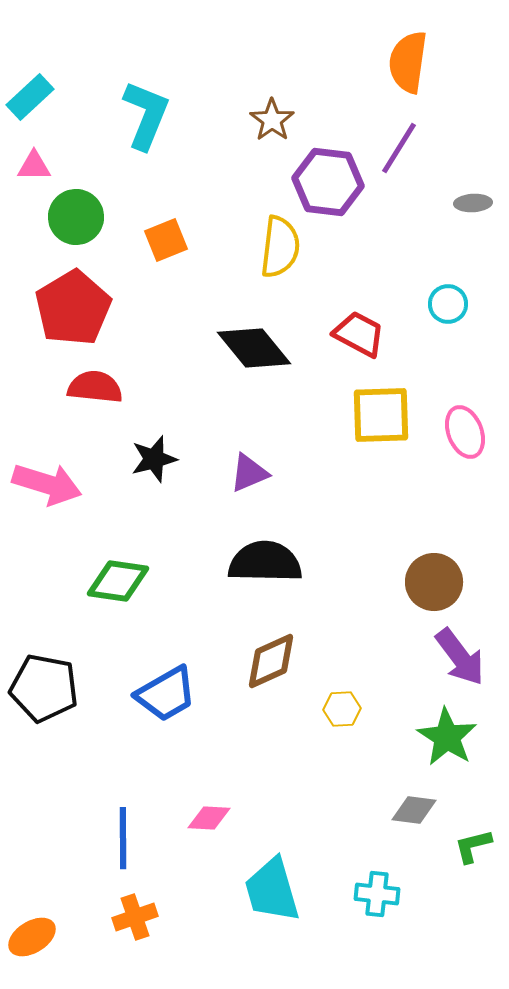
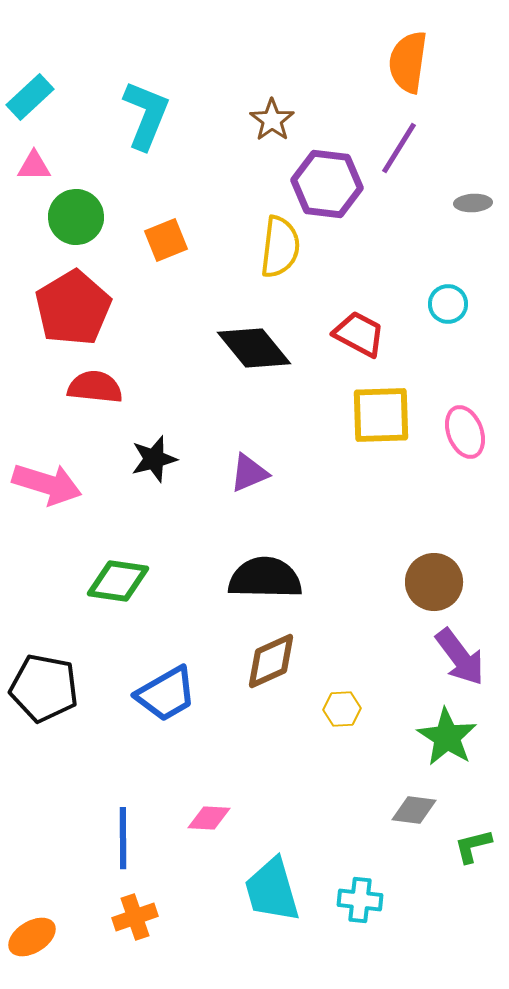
purple hexagon: moved 1 px left, 2 px down
black semicircle: moved 16 px down
cyan cross: moved 17 px left, 6 px down
